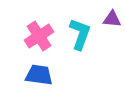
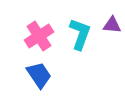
purple triangle: moved 6 px down
blue trapezoid: rotated 48 degrees clockwise
